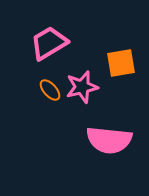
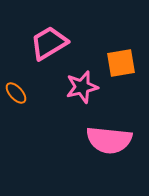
orange ellipse: moved 34 px left, 3 px down
